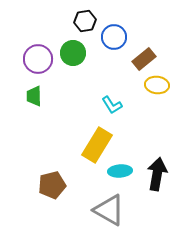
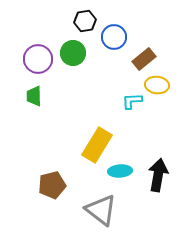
cyan L-shape: moved 20 px right, 4 px up; rotated 120 degrees clockwise
black arrow: moved 1 px right, 1 px down
gray triangle: moved 8 px left; rotated 8 degrees clockwise
